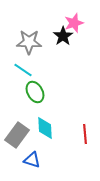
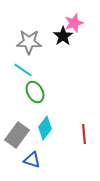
cyan diamond: rotated 40 degrees clockwise
red line: moved 1 px left
